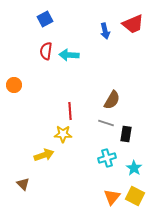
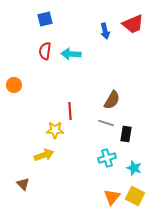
blue square: rotated 14 degrees clockwise
red semicircle: moved 1 px left
cyan arrow: moved 2 px right, 1 px up
yellow star: moved 8 px left, 4 px up
cyan star: rotated 14 degrees counterclockwise
